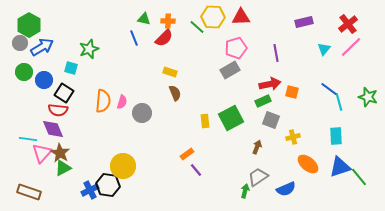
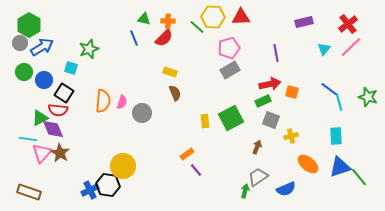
pink pentagon at (236, 48): moved 7 px left
yellow cross at (293, 137): moved 2 px left, 1 px up
green triangle at (63, 168): moved 23 px left, 50 px up
